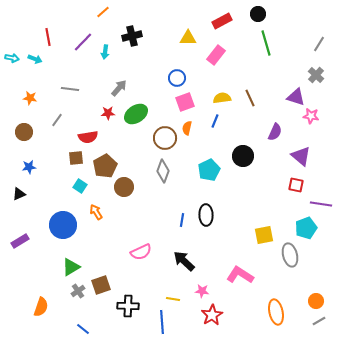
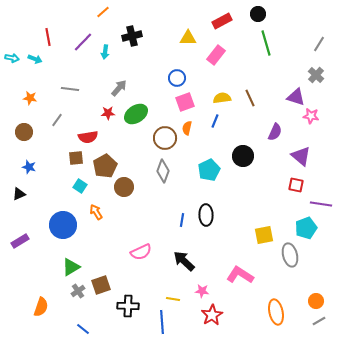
blue star at (29, 167): rotated 24 degrees clockwise
